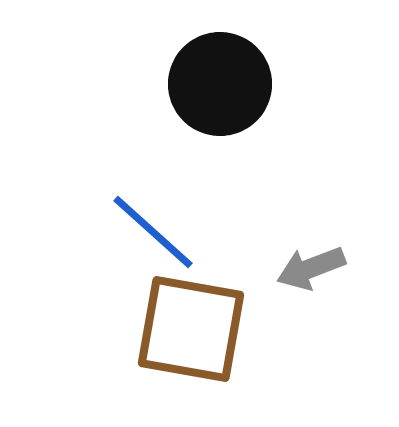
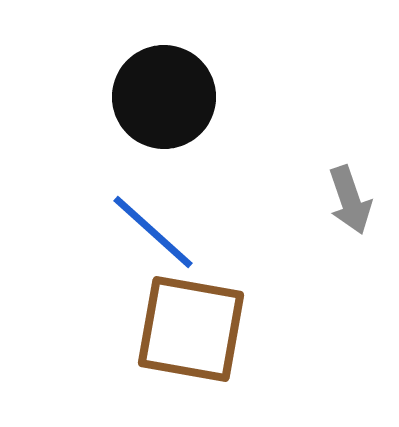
black circle: moved 56 px left, 13 px down
gray arrow: moved 39 px right, 68 px up; rotated 88 degrees counterclockwise
